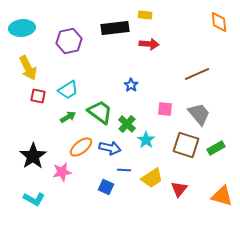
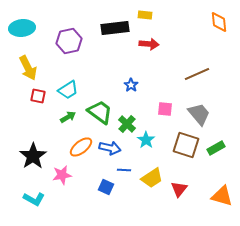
pink star: moved 3 px down
